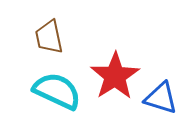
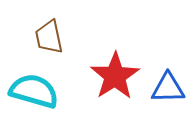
cyan semicircle: moved 23 px left; rotated 9 degrees counterclockwise
blue triangle: moved 7 px right, 10 px up; rotated 18 degrees counterclockwise
